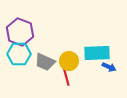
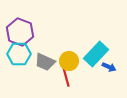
cyan rectangle: moved 1 px left, 1 px down; rotated 45 degrees counterclockwise
red line: moved 1 px down
